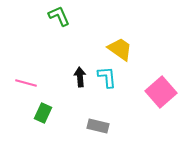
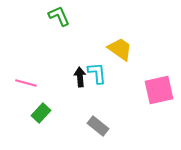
cyan L-shape: moved 10 px left, 4 px up
pink square: moved 2 px left, 2 px up; rotated 28 degrees clockwise
green rectangle: moved 2 px left; rotated 18 degrees clockwise
gray rectangle: rotated 25 degrees clockwise
